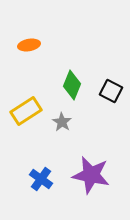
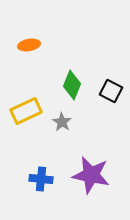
yellow rectangle: rotated 8 degrees clockwise
blue cross: rotated 30 degrees counterclockwise
